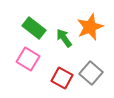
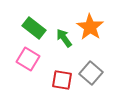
orange star: rotated 16 degrees counterclockwise
red square: moved 2 px down; rotated 20 degrees counterclockwise
